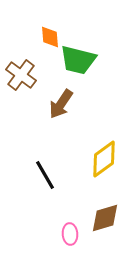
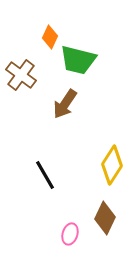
orange diamond: rotated 30 degrees clockwise
brown arrow: moved 4 px right
yellow diamond: moved 8 px right, 6 px down; rotated 21 degrees counterclockwise
brown diamond: rotated 48 degrees counterclockwise
pink ellipse: rotated 20 degrees clockwise
